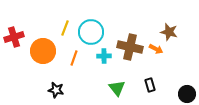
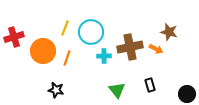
brown cross: rotated 25 degrees counterclockwise
orange line: moved 7 px left
green triangle: moved 2 px down
